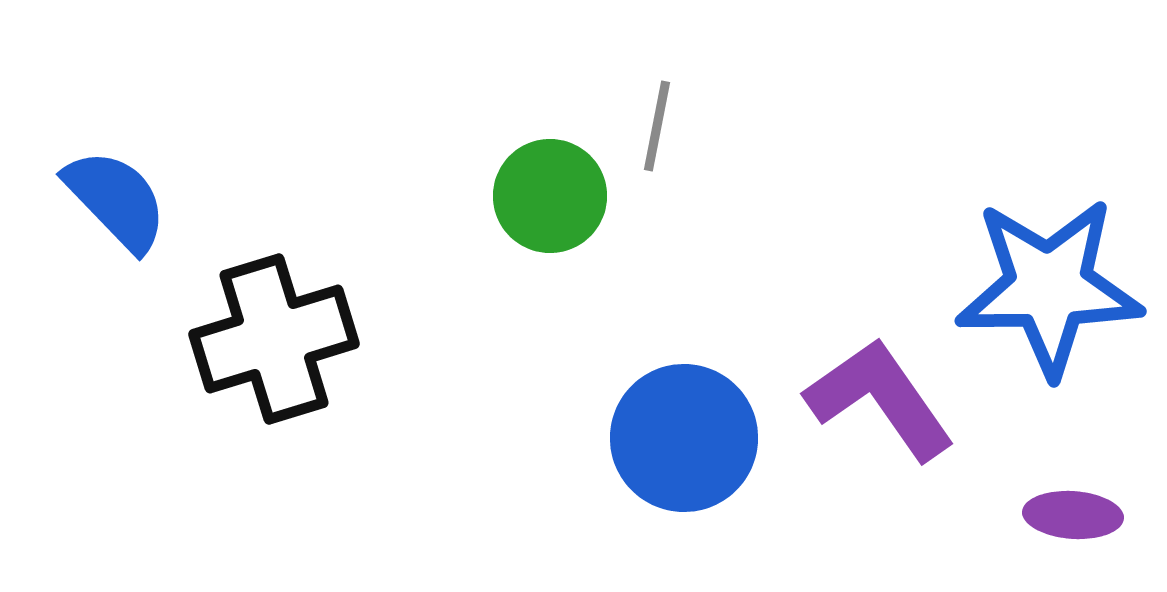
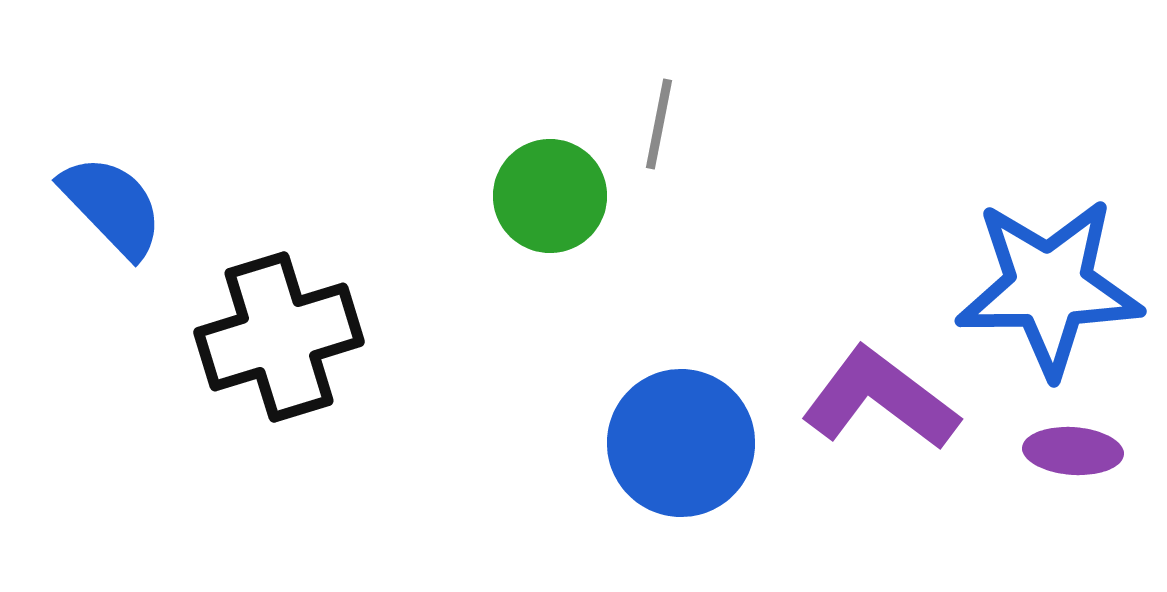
gray line: moved 2 px right, 2 px up
blue semicircle: moved 4 px left, 6 px down
black cross: moved 5 px right, 2 px up
purple L-shape: rotated 18 degrees counterclockwise
blue circle: moved 3 px left, 5 px down
purple ellipse: moved 64 px up
